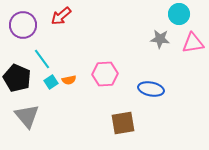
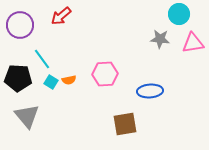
purple circle: moved 3 px left
black pentagon: moved 1 px right; rotated 20 degrees counterclockwise
cyan square: rotated 24 degrees counterclockwise
blue ellipse: moved 1 px left, 2 px down; rotated 15 degrees counterclockwise
brown square: moved 2 px right, 1 px down
